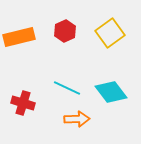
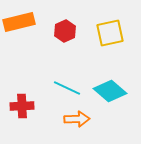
yellow square: rotated 24 degrees clockwise
orange rectangle: moved 15 px up
cyan diamond: moved 1 px left, 1 px up; rotated 12 degrees counterclockwise
red cross: moved 1 px left, 3 px down; rotated 20 degrees counterclockwise
